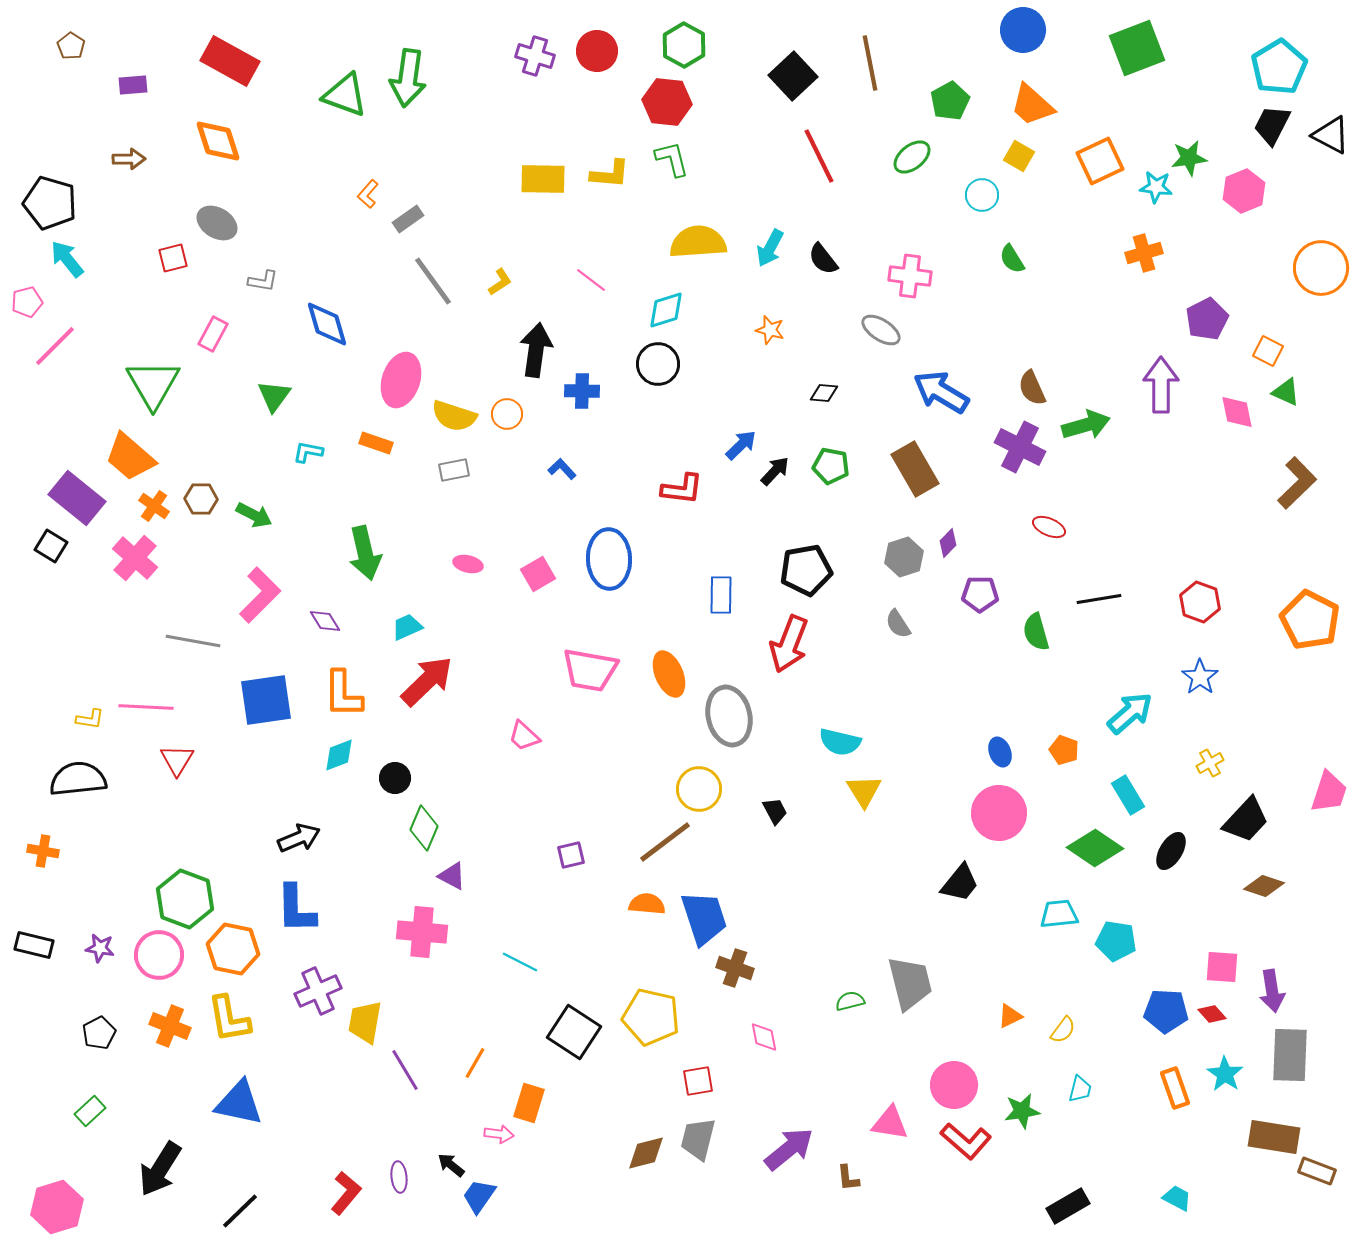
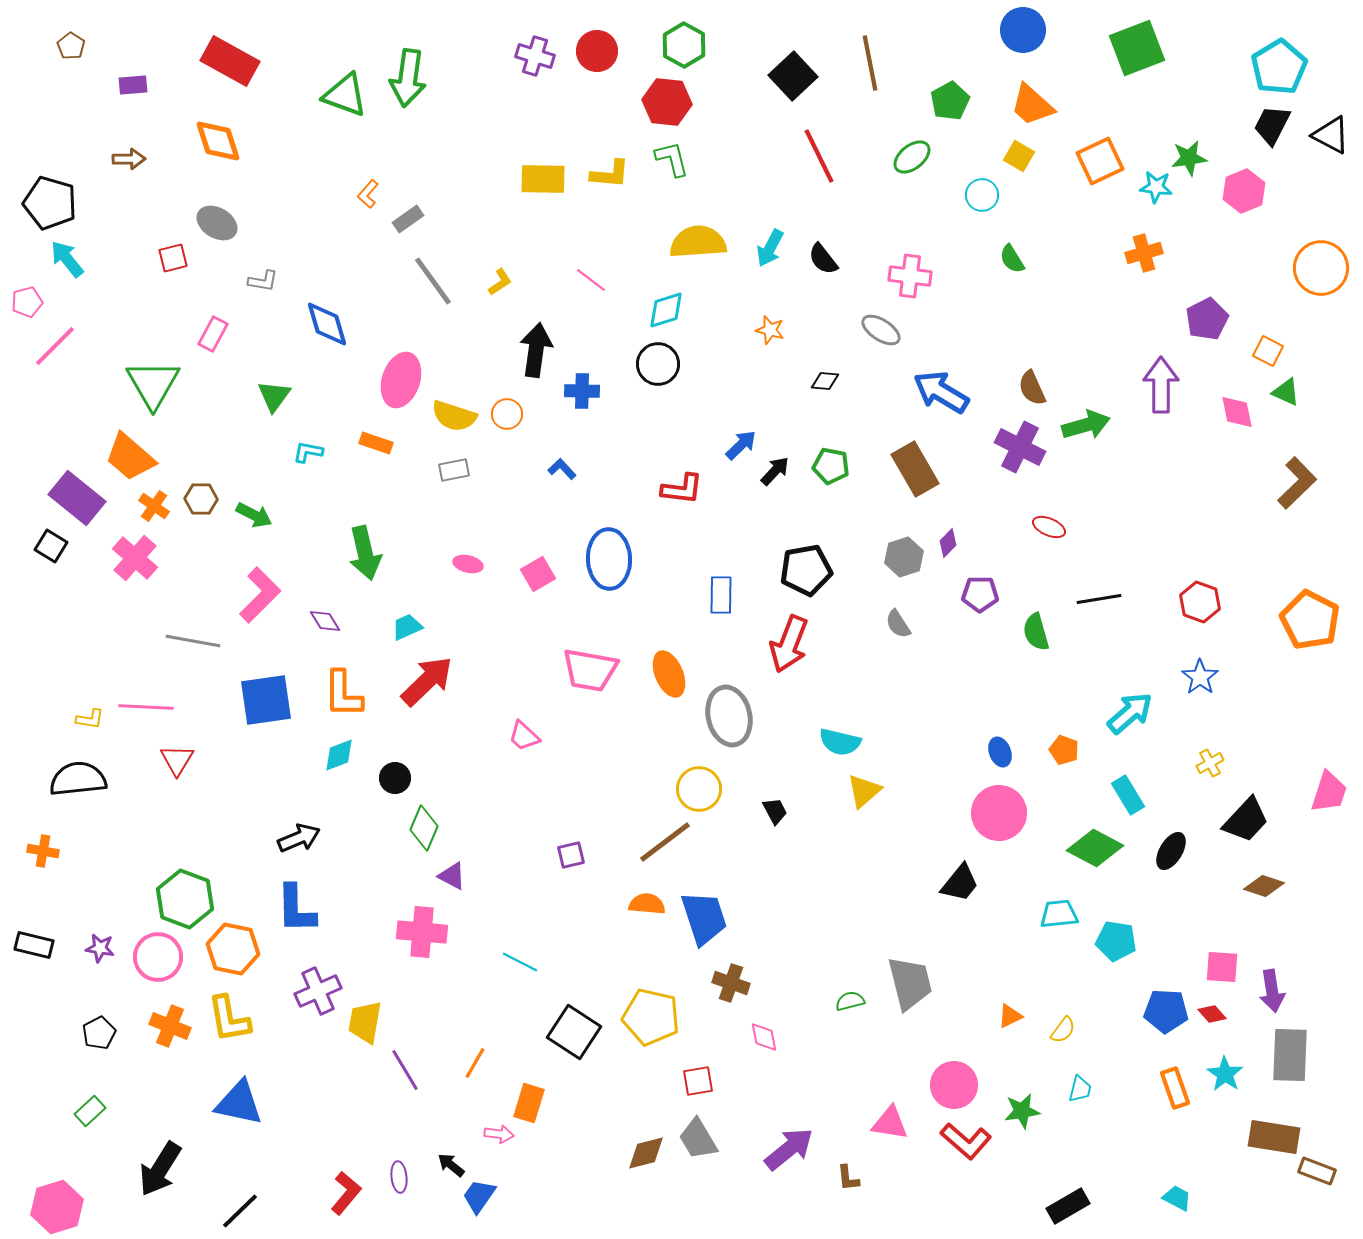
black diamond at (824, 393): moved 1 px right, 12 px up
yellow triangle at (864, 791): rotated 21 degrees clockwise
green diamond at (1095, 848): rotated 6 degrees counterclockwise
pink circle at (159, 955): moved 1 px left, 2 px down
brown cross at (735, 968): moved 4 px left, 15 px down
gray trapezoid at (698, 1139): rotated 45 degrees counterclockwise
